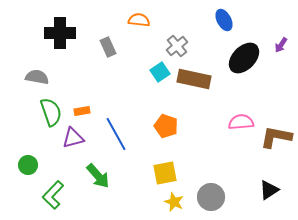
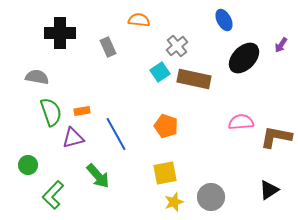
yellow star: rotated 30 degrees clockwise
